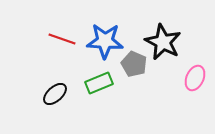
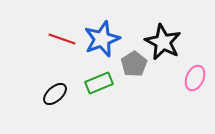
blue star: moved 3 px left, 2 px up; rotated 24 degrees counterclockwise
gray pentagon: rotated 15 degrees clockwise
